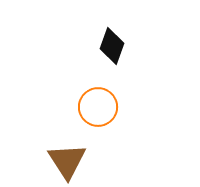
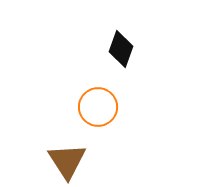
black diamond: moved 9 px right, 3 px down
